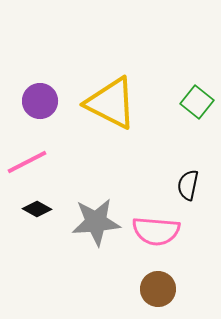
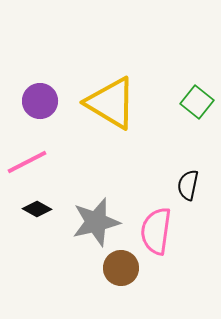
yellow triangle: rotated 4 degrees clockwise
gray star: rotated 9 degrees counterclockwise
pink semicircle: rotated 93 degrees clockwise
brown circle: moved 37 px left, 21 px up
